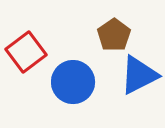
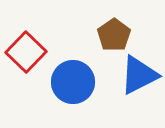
red square: rotated 9 degrees counterclockwise
